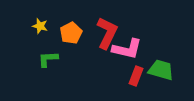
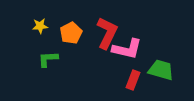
yellow star: rotated 21 degrees counterclockwise
red rectangle: moved 3 px left, 4 px down
